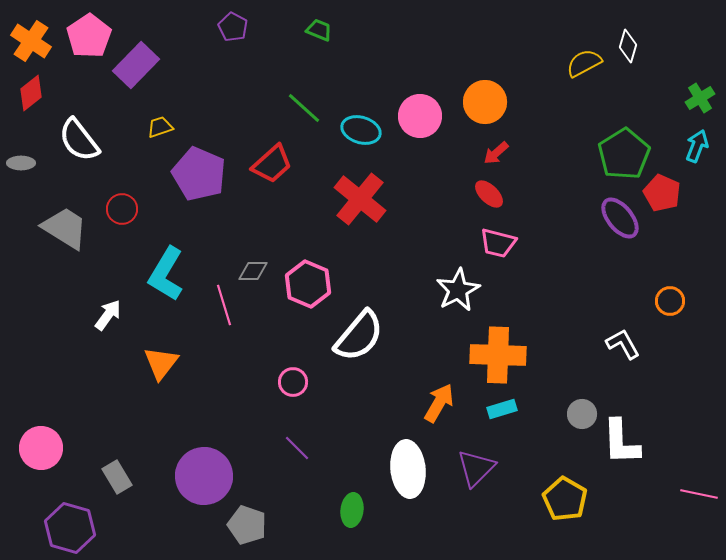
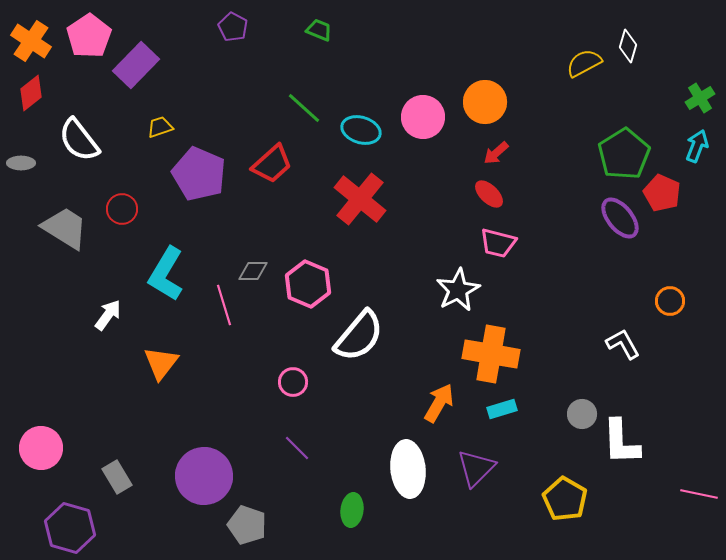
pink circle at (420, 116): moved 3 px right, 1 px down
orange cross at (498, 355): moved 7 px left, 1 px up; rotated 8 degrees clockwise
